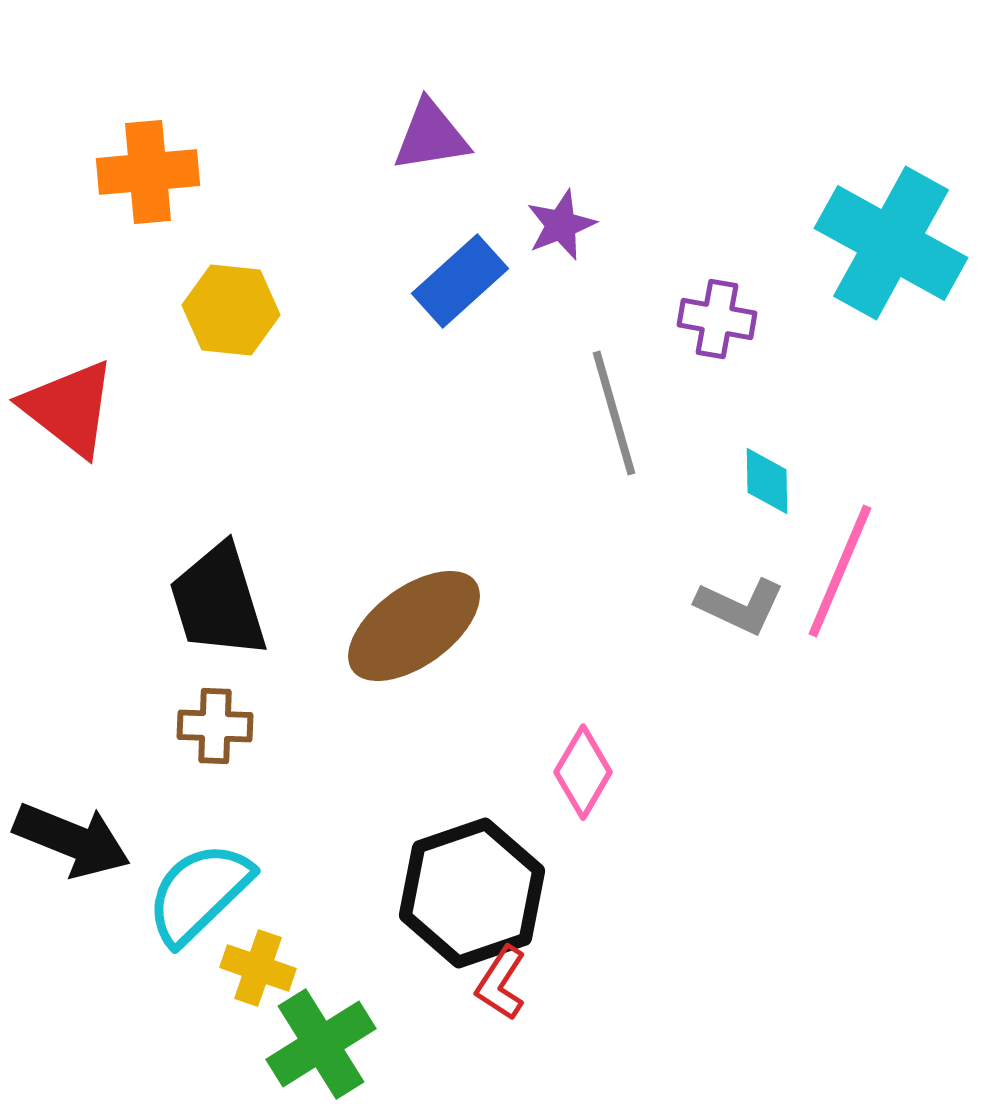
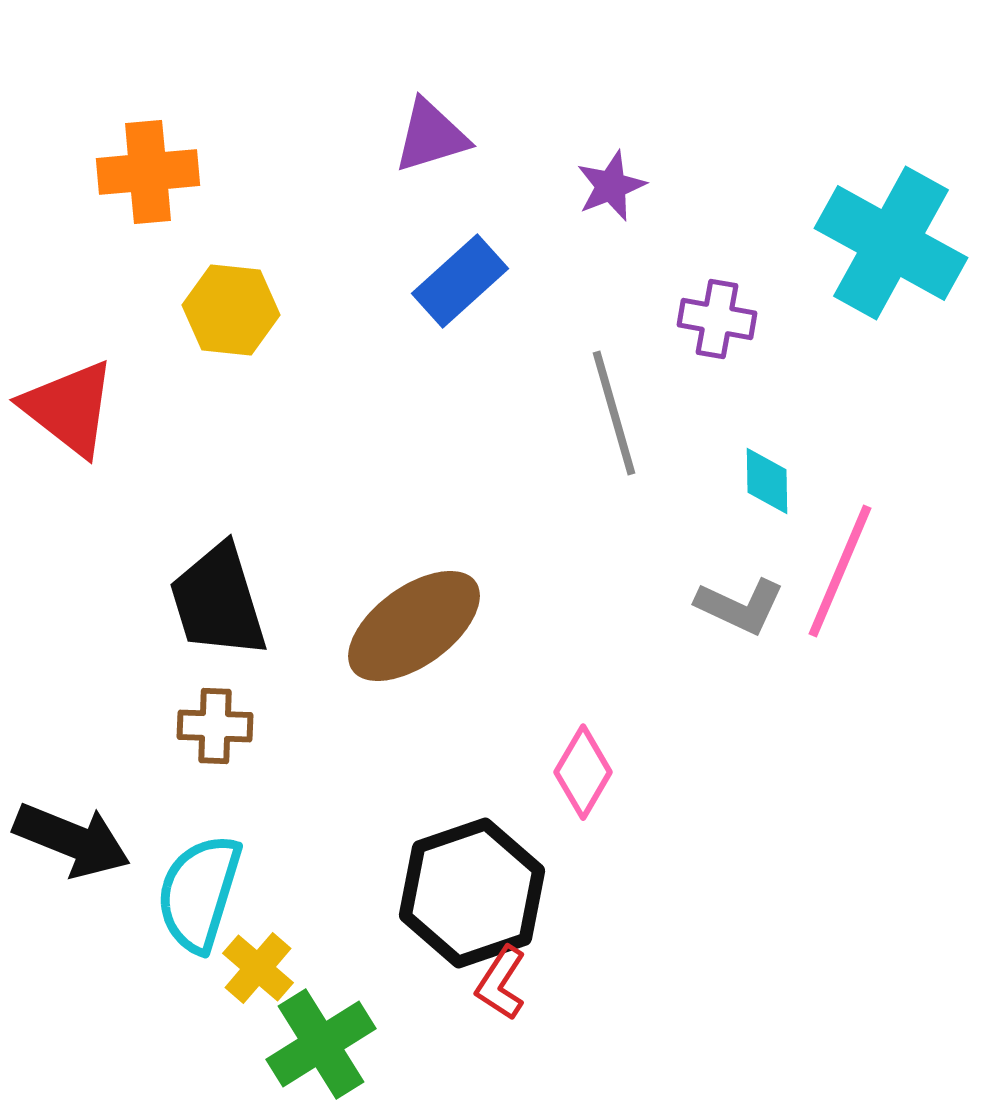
purple triangle: rotated 8 degrees counterclockwise
purple star: moved 50 px right, 39 px up
cyan semicircle: rotated 29 degrees counterclockwise
yellow cross: rotated 22 degrees clockwise
